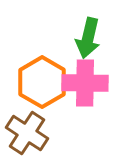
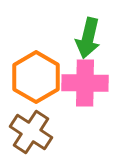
orange hexagon: moved 6 px left, 5 px up
brown cross: moved 4 px right, 1 px up
